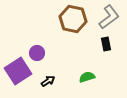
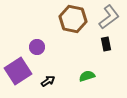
purple circle: moved 6 px up
green semicircle: moved 1 px up
